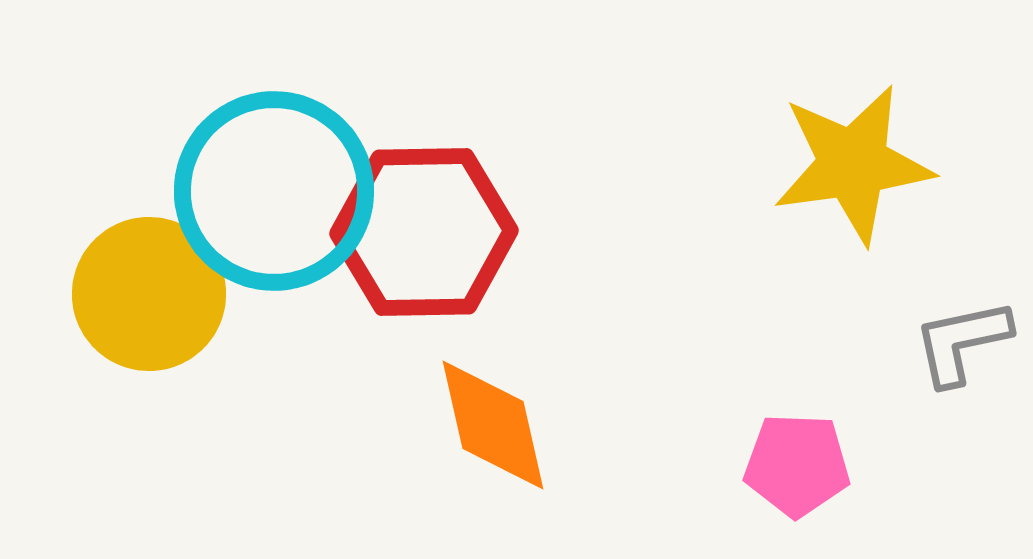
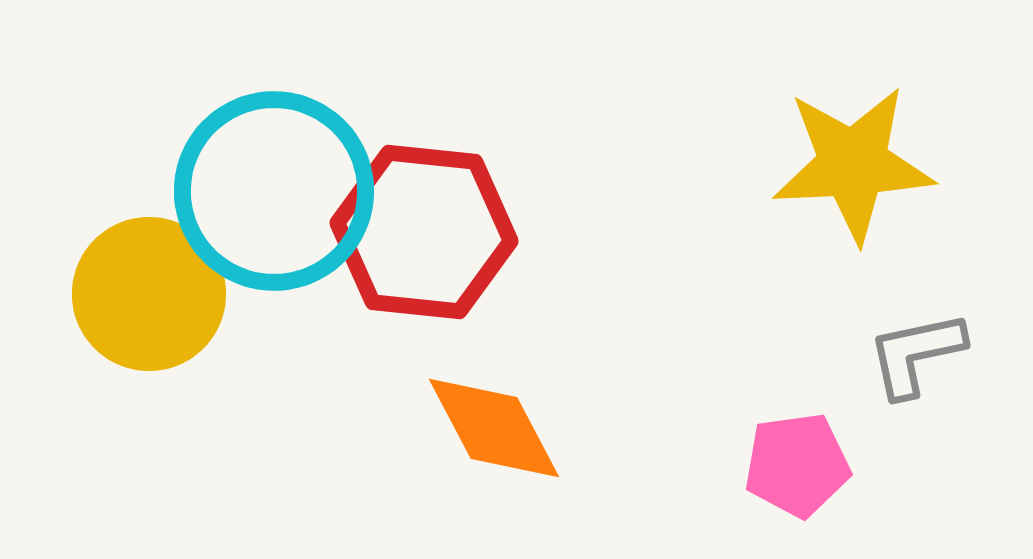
yellow star: rotated 5 degrees clockwise
red hexagon: rotated 7 degrees clockwise
gray L-shape: moved 46 px left, 12 px down
orange diamond: moved 1 px right, 3 px down; rotated 15 degrees counterclockwise
pink pentagon: rotated 10 degrees counterclockwise
